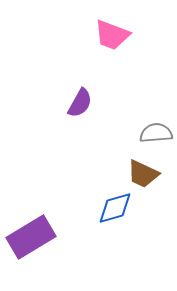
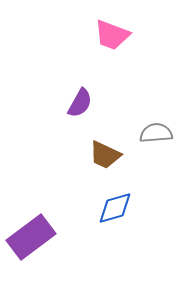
brown trapezoid: moved 38 px left, 19 px up
purple rectangle: rotated 6 degrees counterclockwise
